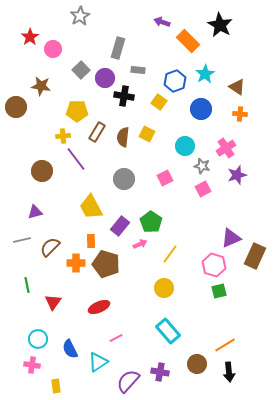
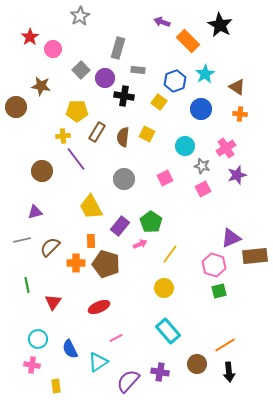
brown rectangle at (255, 256): rotated 60 degrees clockwise
